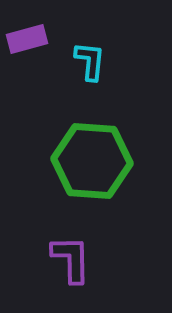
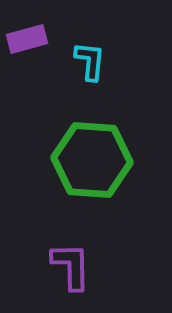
green hexagon: moved 1 px up
purple L-shape: moved 7 px down
